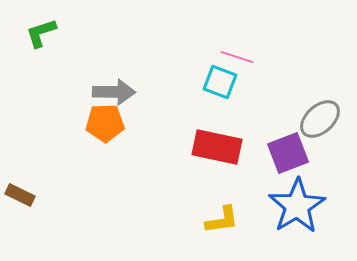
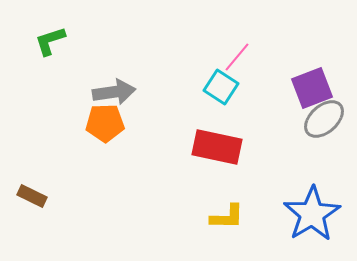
green L-shape: moved 9 px right, 8 px down
pink line: rotated 68 degrees counterclockwise
cyan square: moved 1 px right, 5 px down; rotated 12 degrees clockwise
gray arrow: rotated 9 degrees counterclockwise
gray ellipse: moved 4 px right
purple square: moved 24 px right, 65 px up
brown rectangle: moved 12 px right, 1 px down
blue star: moved 15 px right, 8 px down
yellow L-shape: moved 5 px right, 3 px up; rotated 9 degrees clockwise
